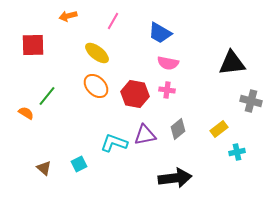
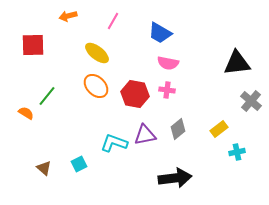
black triangle: moved 5 px right
gray cross: rotated 25 degrees clockwise
